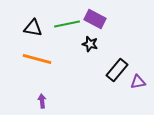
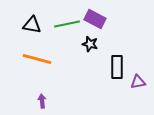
black triangle: moved 1 px left, 3 px up
black rectangle: moved 3 px up; rotated 40 degrees counterclockwise
